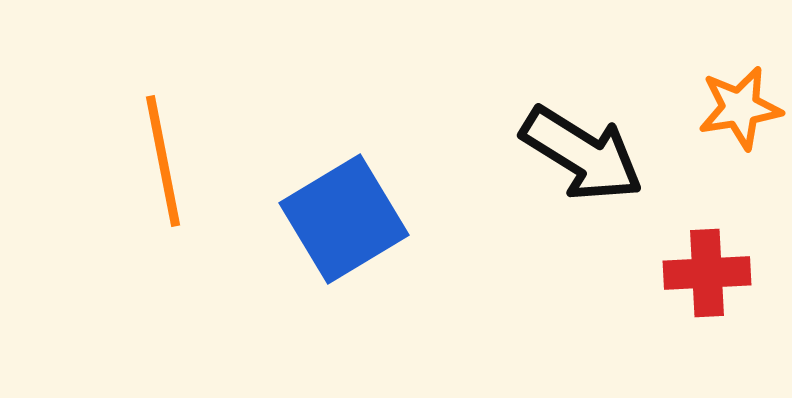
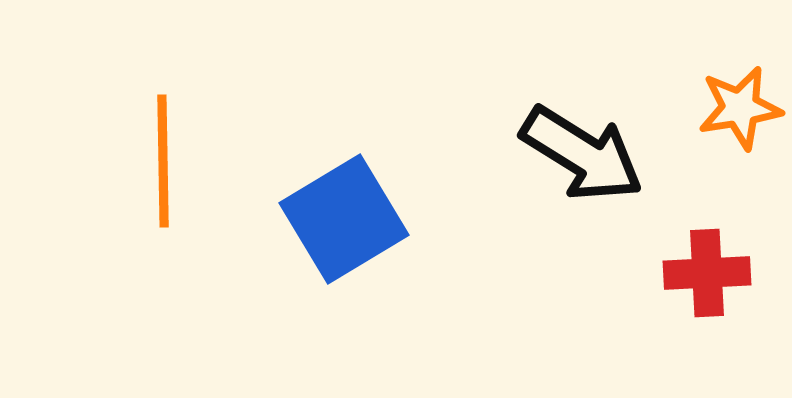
orange line: rotated 10 degrees clockwise
